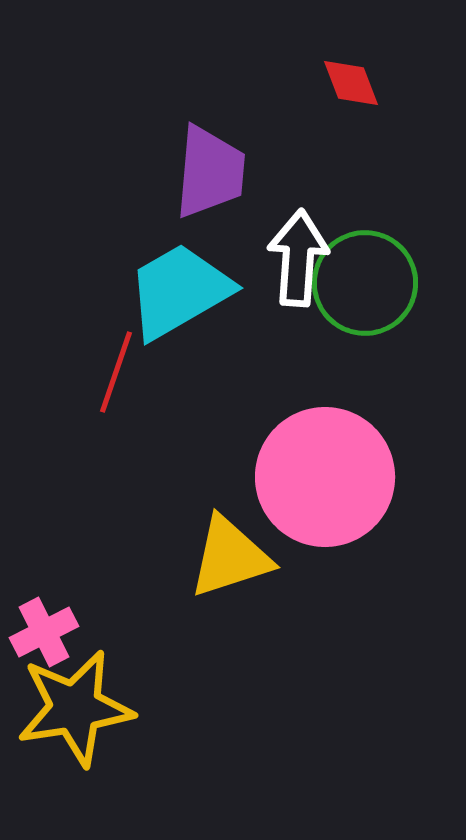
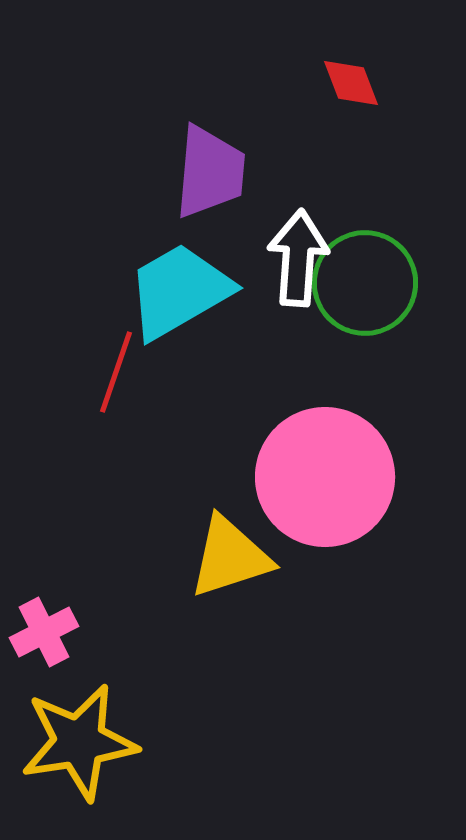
yellow star: moved 4 px right, 34 px down
